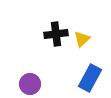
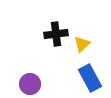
yellow triangle: moved 5 px down
blue rectangle: rotated 56 degrees counterclockwise
